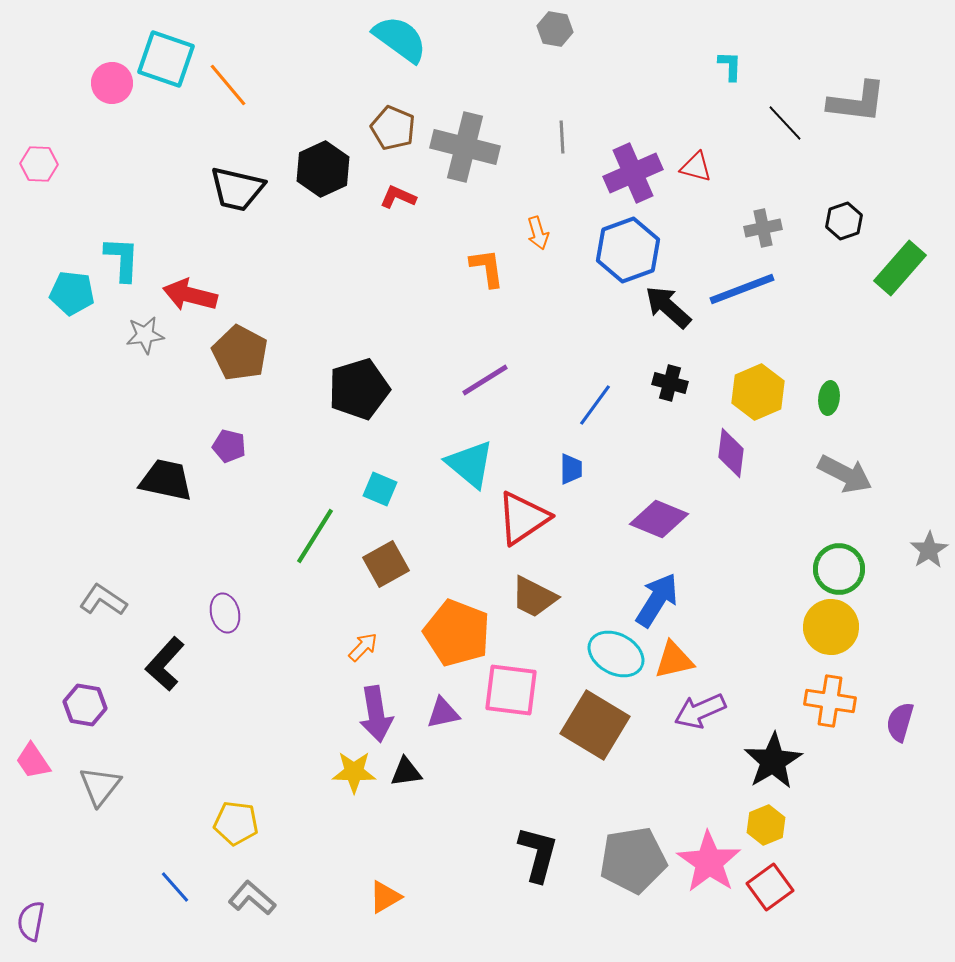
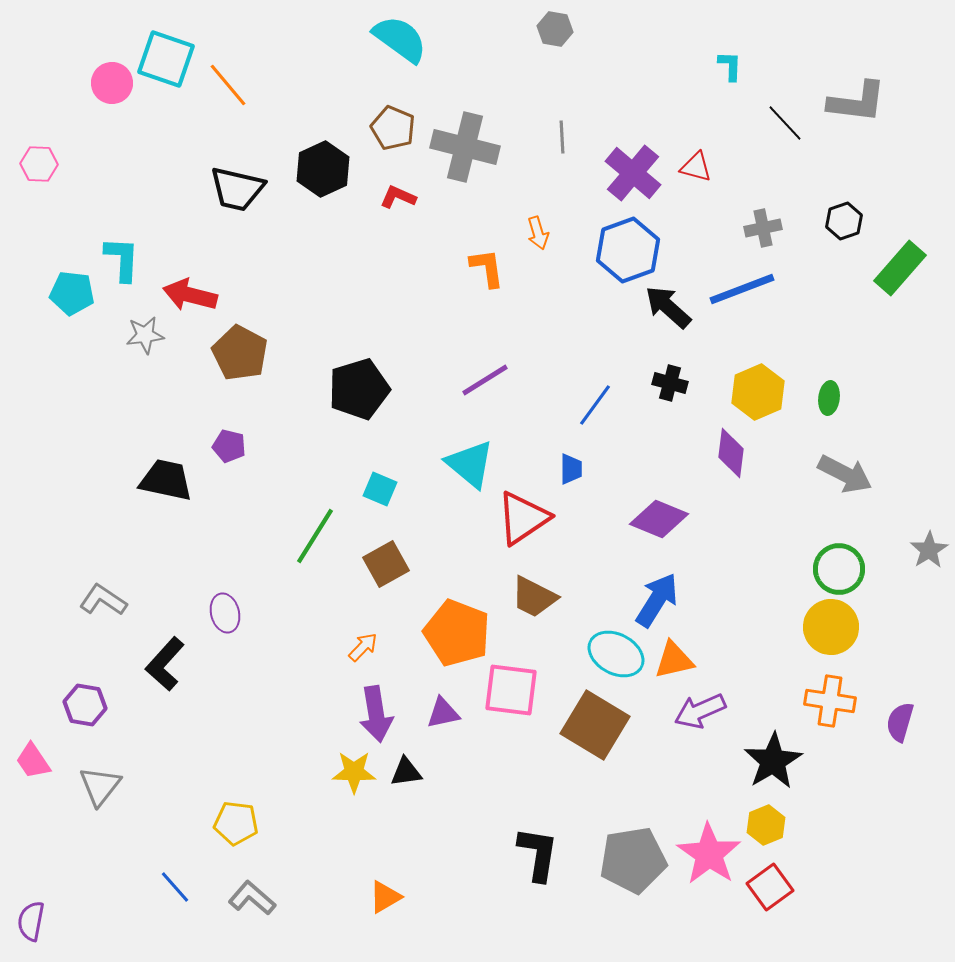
purple cross at (633, 173): rotated 26 degrees counterclockwise
black L-shape at (538, 854): rotated 6 degrees counterclockwise
pink star at (709, 862): moved 8 px up
